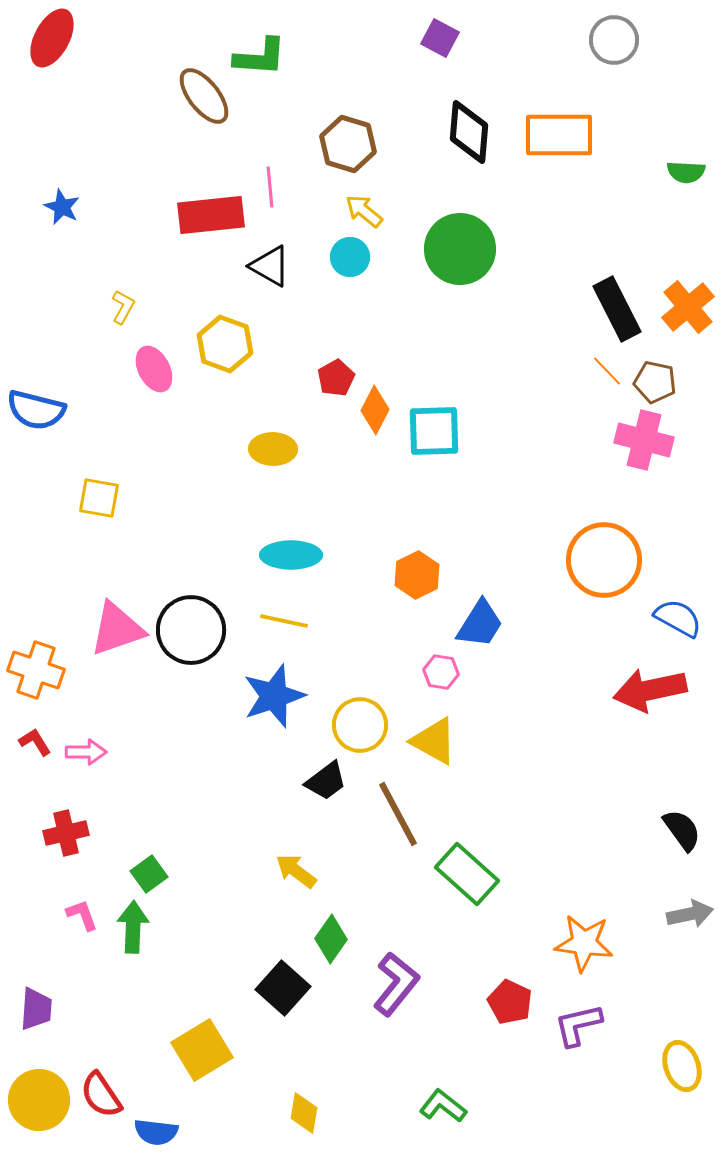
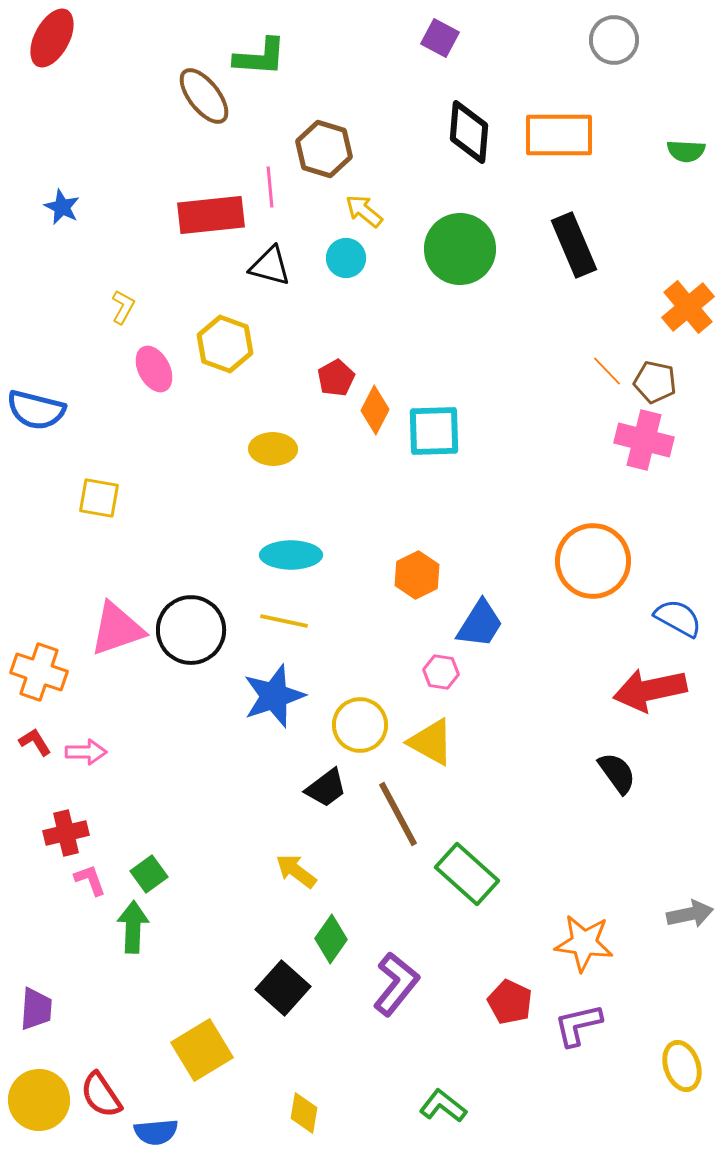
brown hexagon at (348, 144): moved 24 px left, 5 px down
green semicircle at (686, 172): moved 21 px up
cyan circle at (350, 257): moved 4 px left, 1 px down
black triangle at (270, 266): rotated 15 degrees counterclockwise
black rectangle at (617, 309): moved 43 px left, 64 px up; rotated 4 degrees clockwise
orange circle at (604, 560): moved 11 px left, 1 px down
orange cross at (36, 670): moved 3 px right, 2 px down
yellow triangle at (434, 741): moved 3 px left, 1 px down
black trapezoid at (326, 781): moved 7 px down
black semicircle at (682, 830): moved 65 px left, 57 px up
pink L-shape at (82, 915): moved 8 px right, 35 px up
blue semicircle at (156, 1132): rotated 12 degrees counterclockwise
